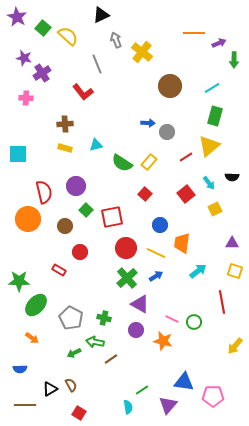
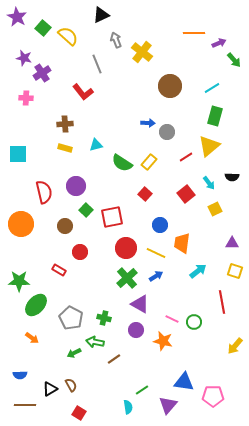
green arrow at (234, 60): rotated 42 degrees counterclockwise
orange circle at (28, 219): moved 7 px left, 5 px down
brown line at (111, 359): moved 3 px right
blue semicircle at (20, 369): moved 6 px down
